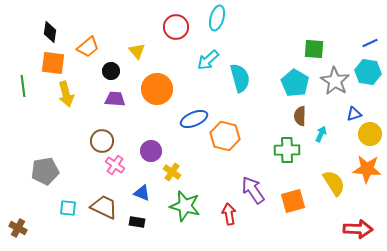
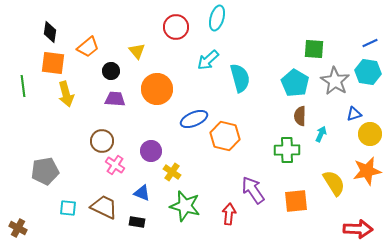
orange star at (367, 169): moved 2 px down; rotated 16 degrees counterclockwise
orange square at (293, 201): moved 3 px right; rotated 10 degrees clockwise
red arrow at (229, 214): rotated 15 degrees clockwise
